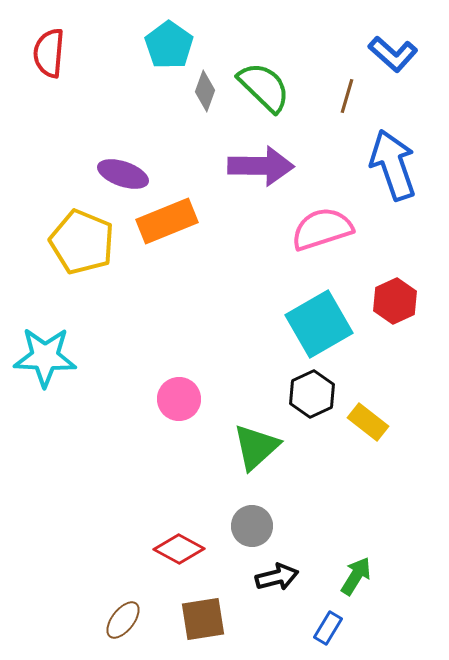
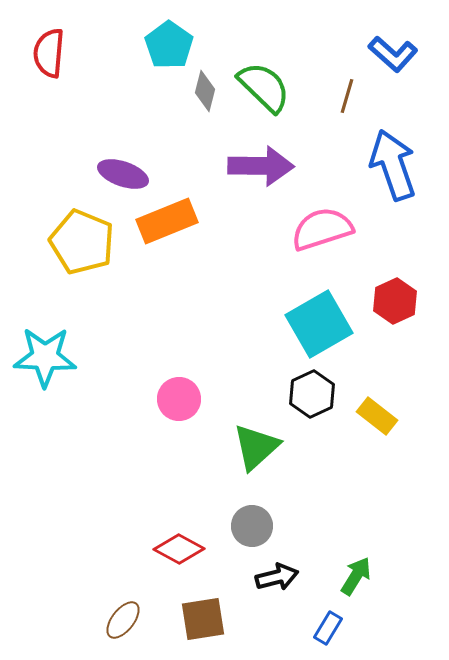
gray diamond: rotated 6 degrees counterclockwise
yellow rectangle: moved 9 px right, 6 px up
